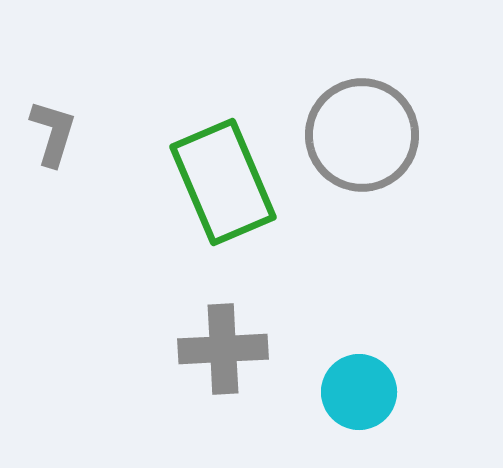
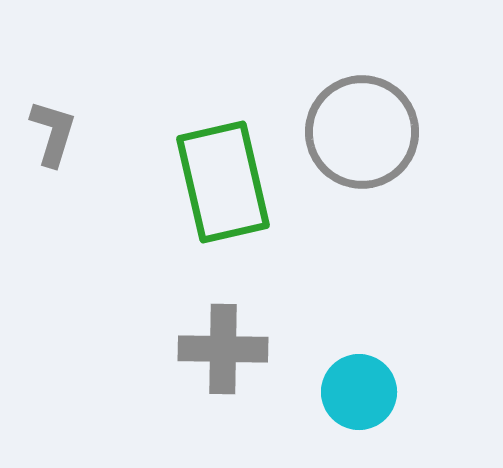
gray circle: moved 3 px up
green rectangle: rotated 10 degrees clockwise
gray cross: rotated 4 degrees clockwise
